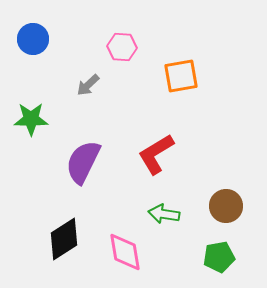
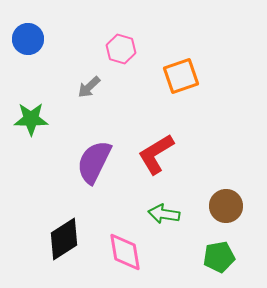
blue circle: moved 5 px left
pink hexagon: moved 1 px left, 2 px down; rotated 12 degrees clockwise
orange square: rotated 9 degrees counterclockwise
gray arrow: moved 1 px right, 2 px down
purple semicircle: moved 11 px right
